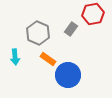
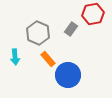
orange rectangle: rotated 14 degrees clockwise
